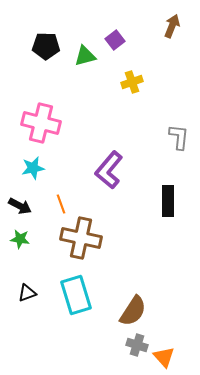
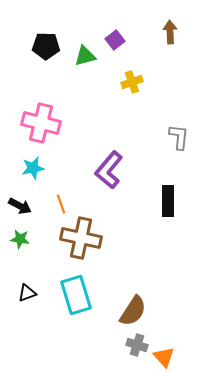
brown arrow: moved 2 px left, 6 px down; rotated 25 degrees counterclockwise
